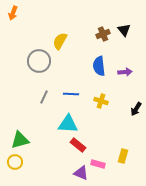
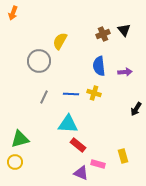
yellow cross: moved 7 px left, 8 px up
green triangle: moved 1 px up
yellow rectangle: rotated 32 degrees counterclockwise
